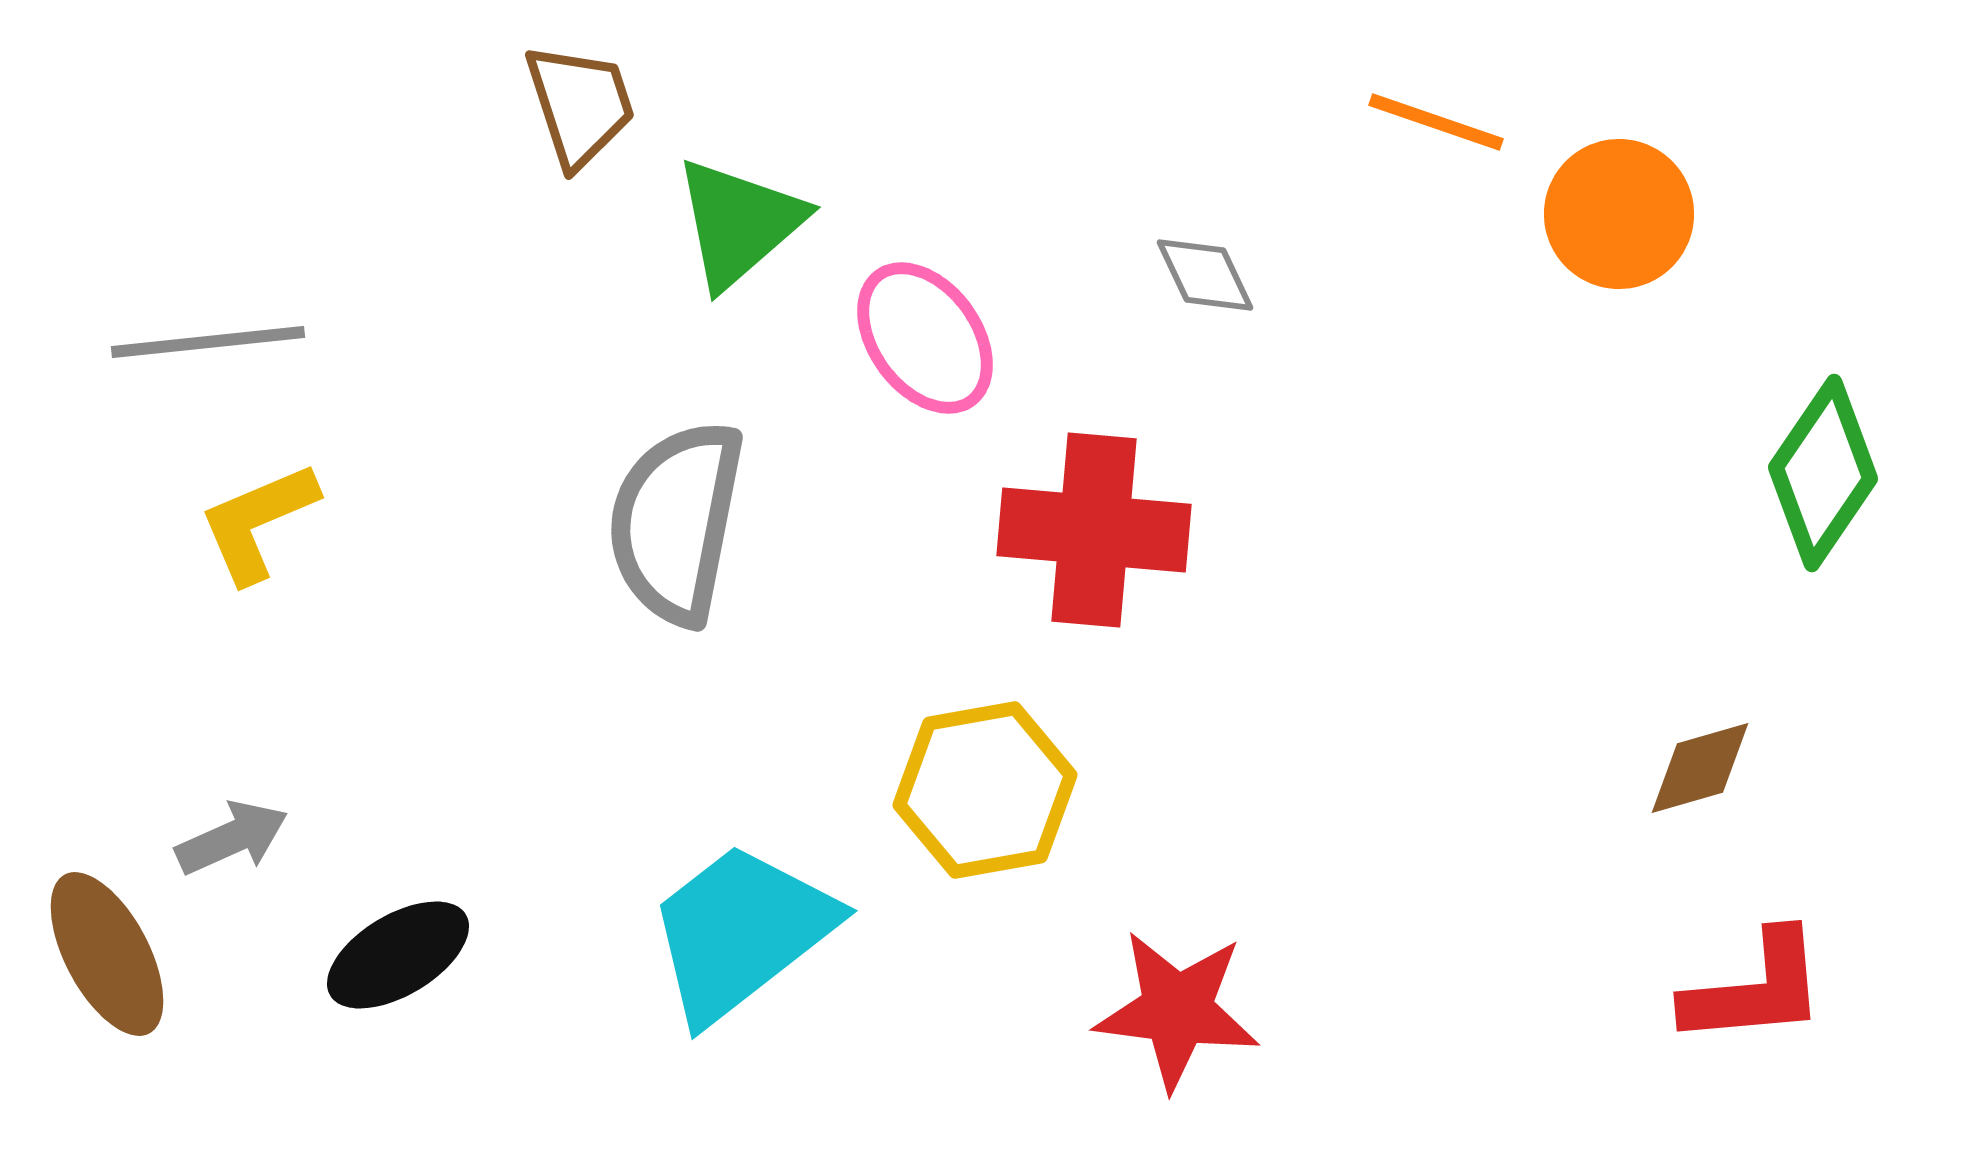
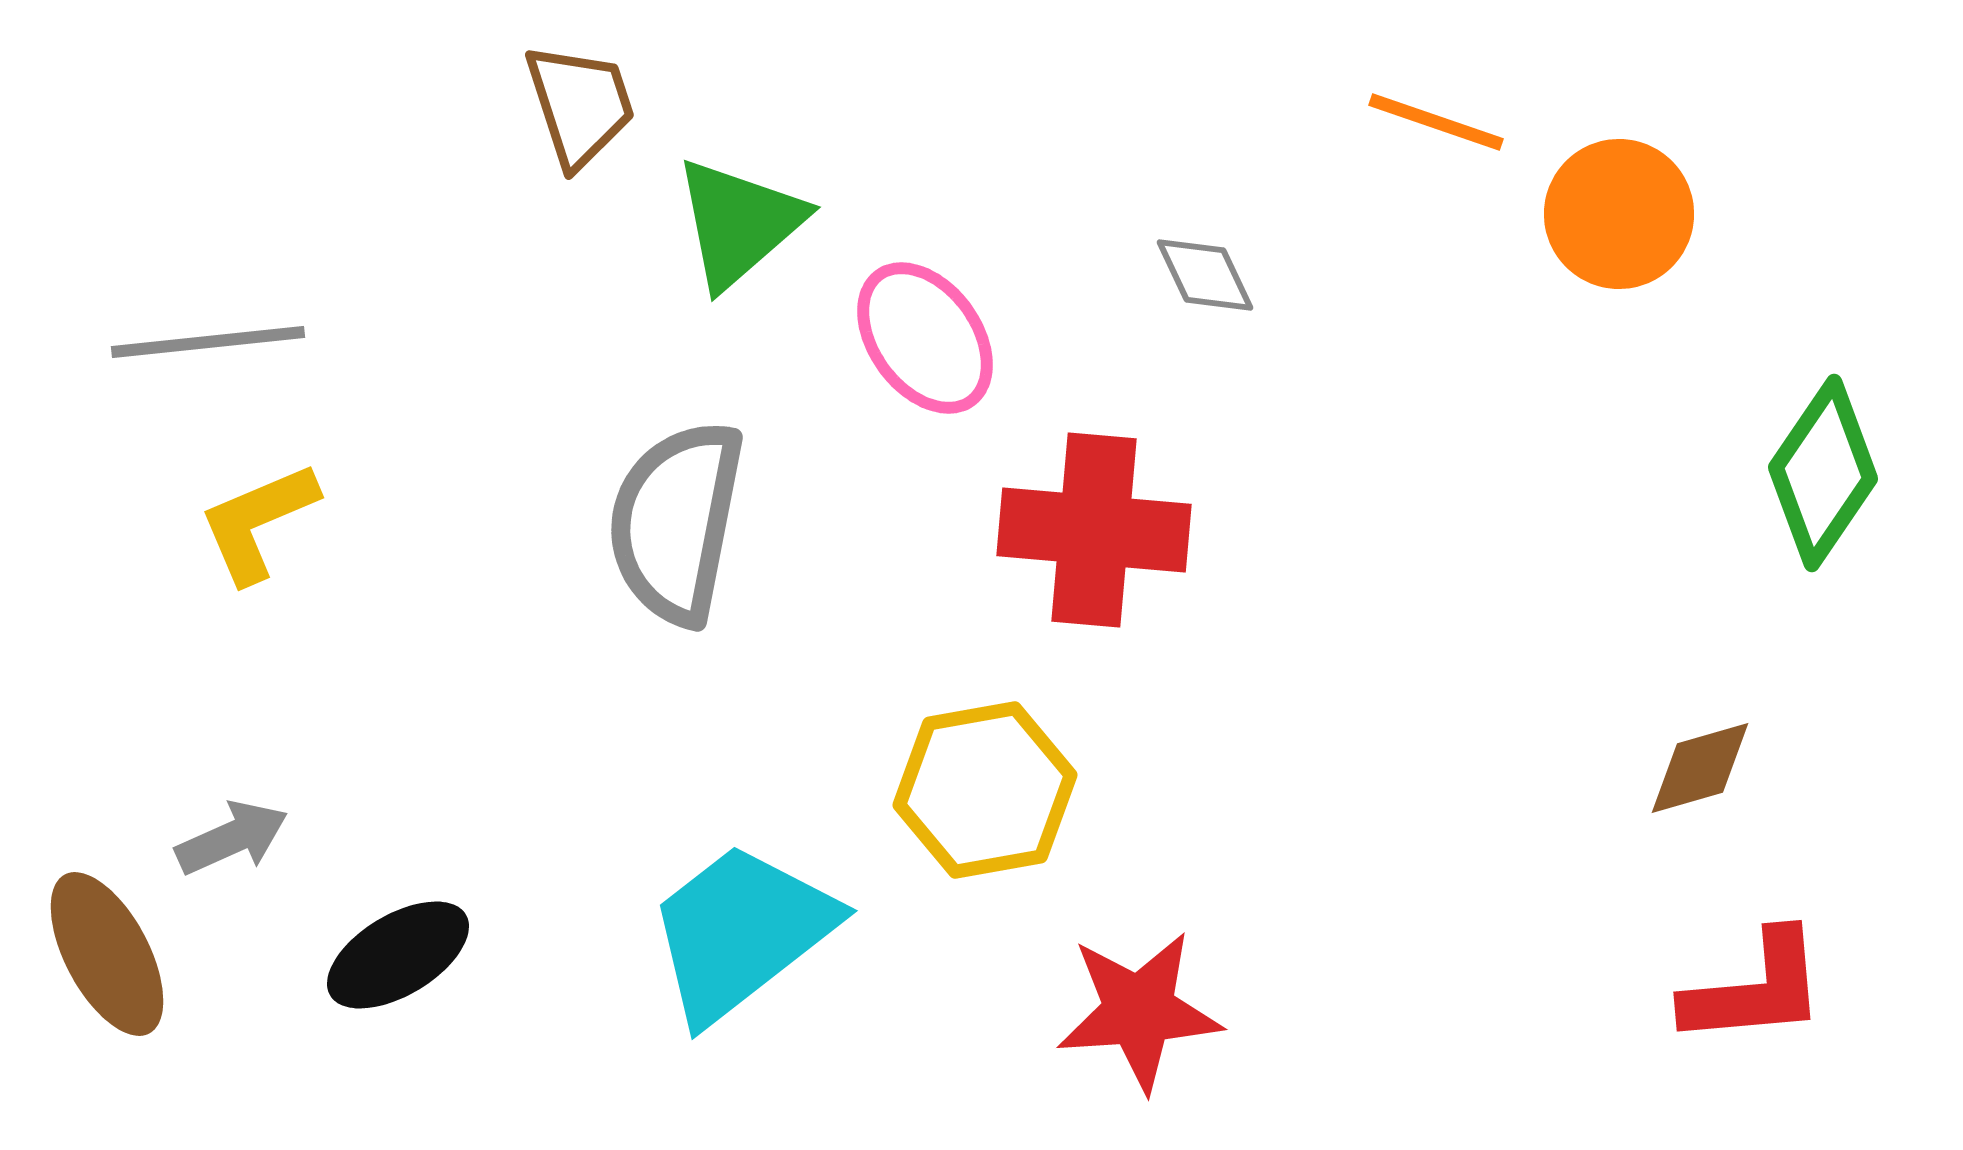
red star: moved 38 px left, 1 px down; rotated 11 degrees counterclockwise
